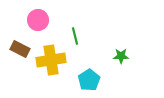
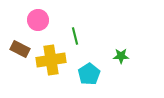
cyan pentagon: moved 6 px up
